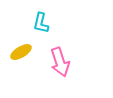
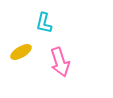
cyan L-shape: moved 3 px right
